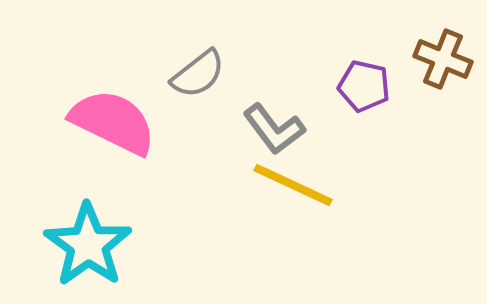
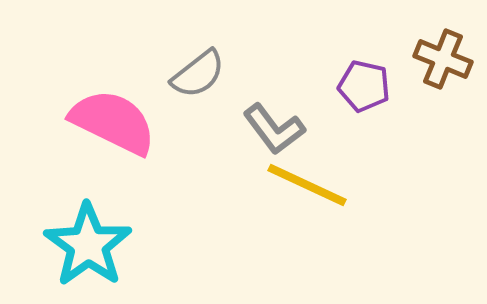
yellow line: moved 14 px right
